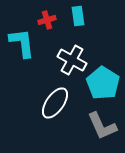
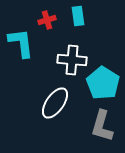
cyan L-shape: moved 1 px left
white cross: rotated 24 degrees counterclockwise
gray L-shape: rotated 40 degrees clockwise
